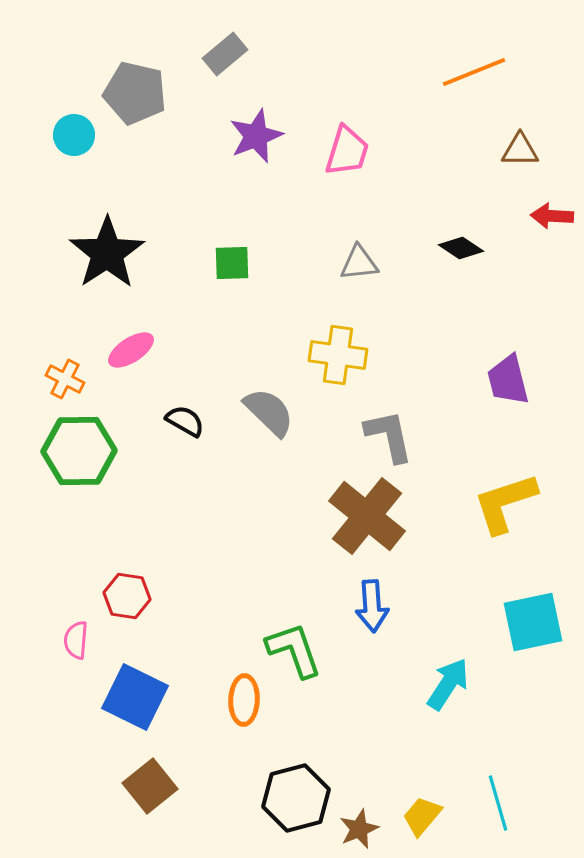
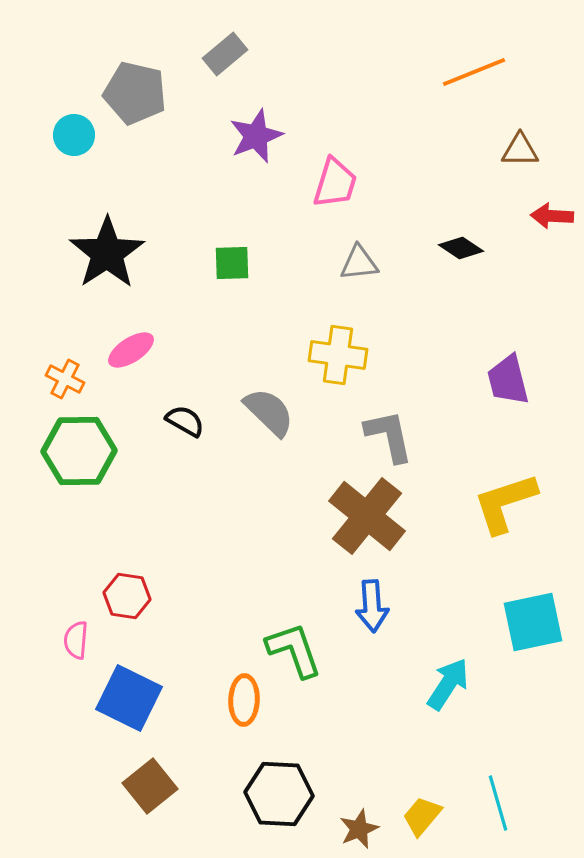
pink trapezoid: moved 12 px left, 32 px down
blue square: moved 6 px left, 1 px down
black hexagon: moved 17 px left, 4 px up; rotated 18 degrees clockwise
